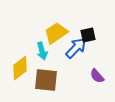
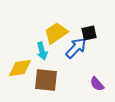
black square: moved 1 px right, 2 px up
yellow diamond: rotated 30 degrees clockwise
purple semicircle: moved 8 px down
